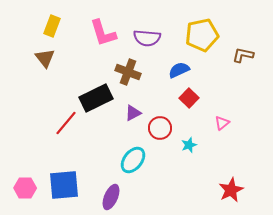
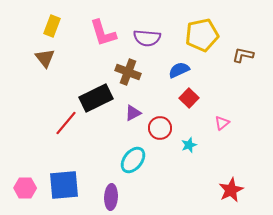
purple ellipse: rotated 20 degrees counterclockwise
